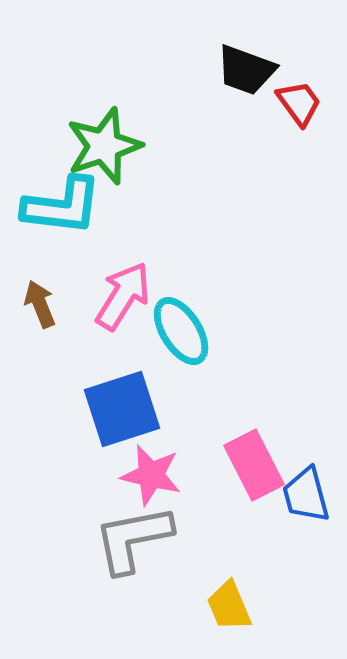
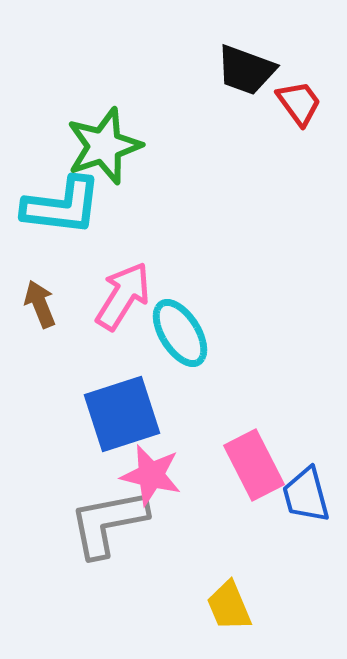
cyan ellipse: moved 1 px left, 2 px down
blue square: moved 5 px down
gray L-shape: moved 25 px left, 16 px up
